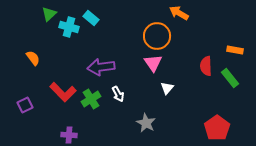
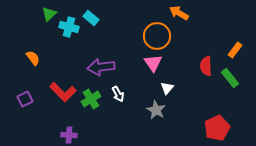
orange rectangle: rotated 63 degrees counterclockwise
purple square: moved 6 px up
gray star: moved 10 px right, 13 px up
red pentagon: rotated 10 degrees clockwise
